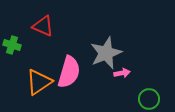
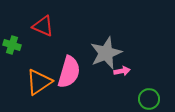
pink arrow: moved 2 px up
